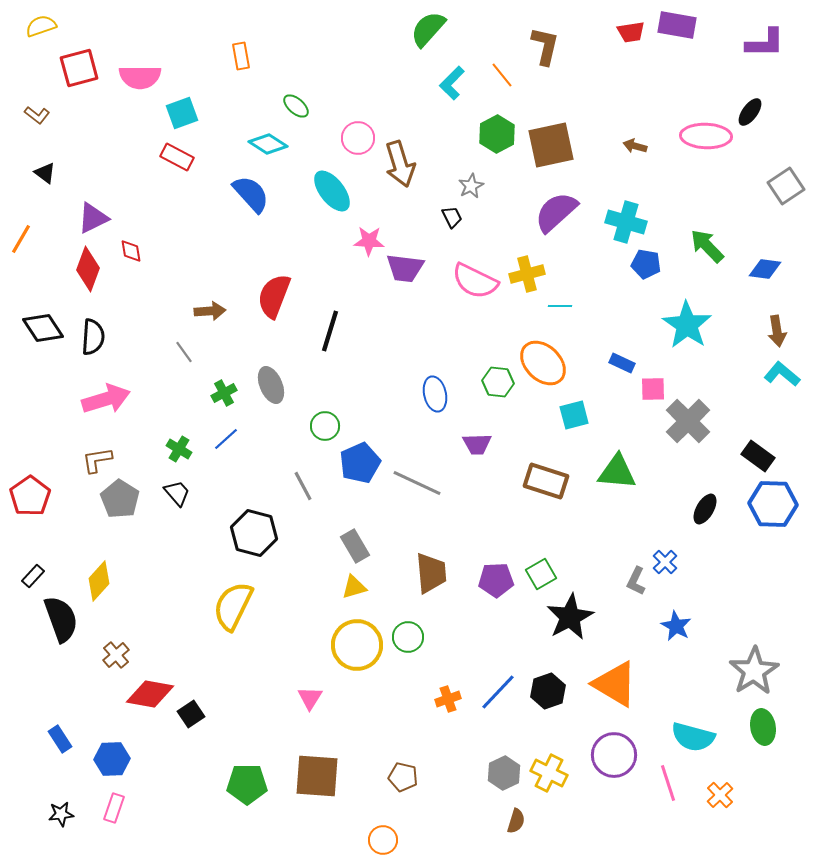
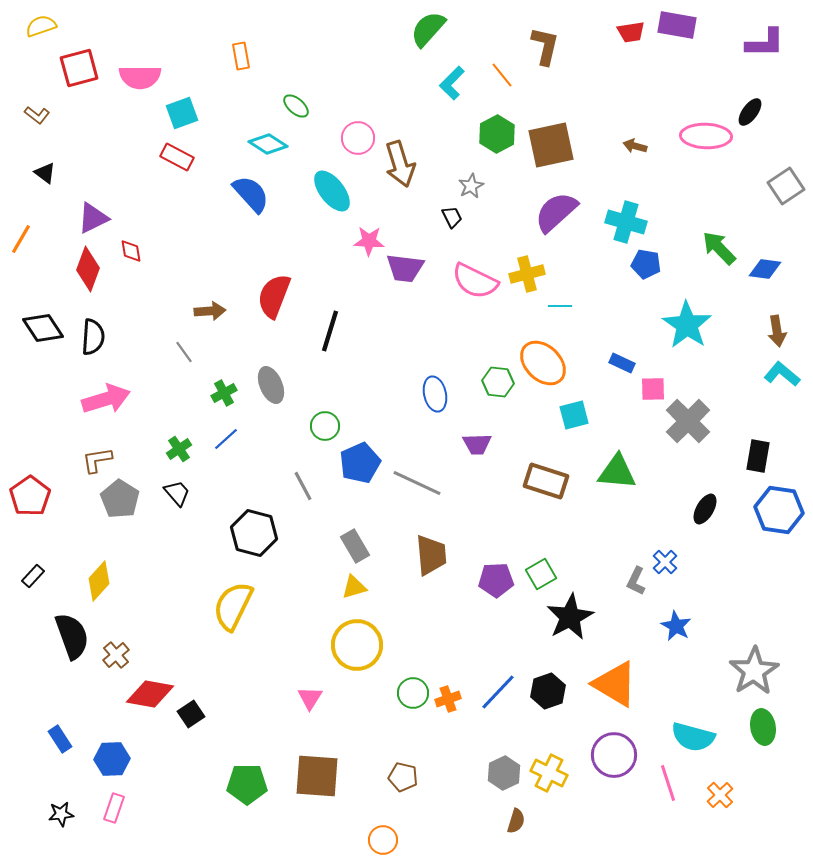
green arrow at (707, 246): moved 12 px right, 2 px down
green cross at (179, 449): rotated 25 degrees clockwise
black rectangle at (758, 456): rotated 64 degrees clockwise
blue hexagon at (773, 504): moved 6 px right, 6 px down; rotated 6 degrees clockwise
brown trapezoid at (431, 573): moved 18 px up
black semicircle at (61, 619): moved 11 px right, 17 px down
green circle at (408, 637): moved 5 px right, 56 px down
